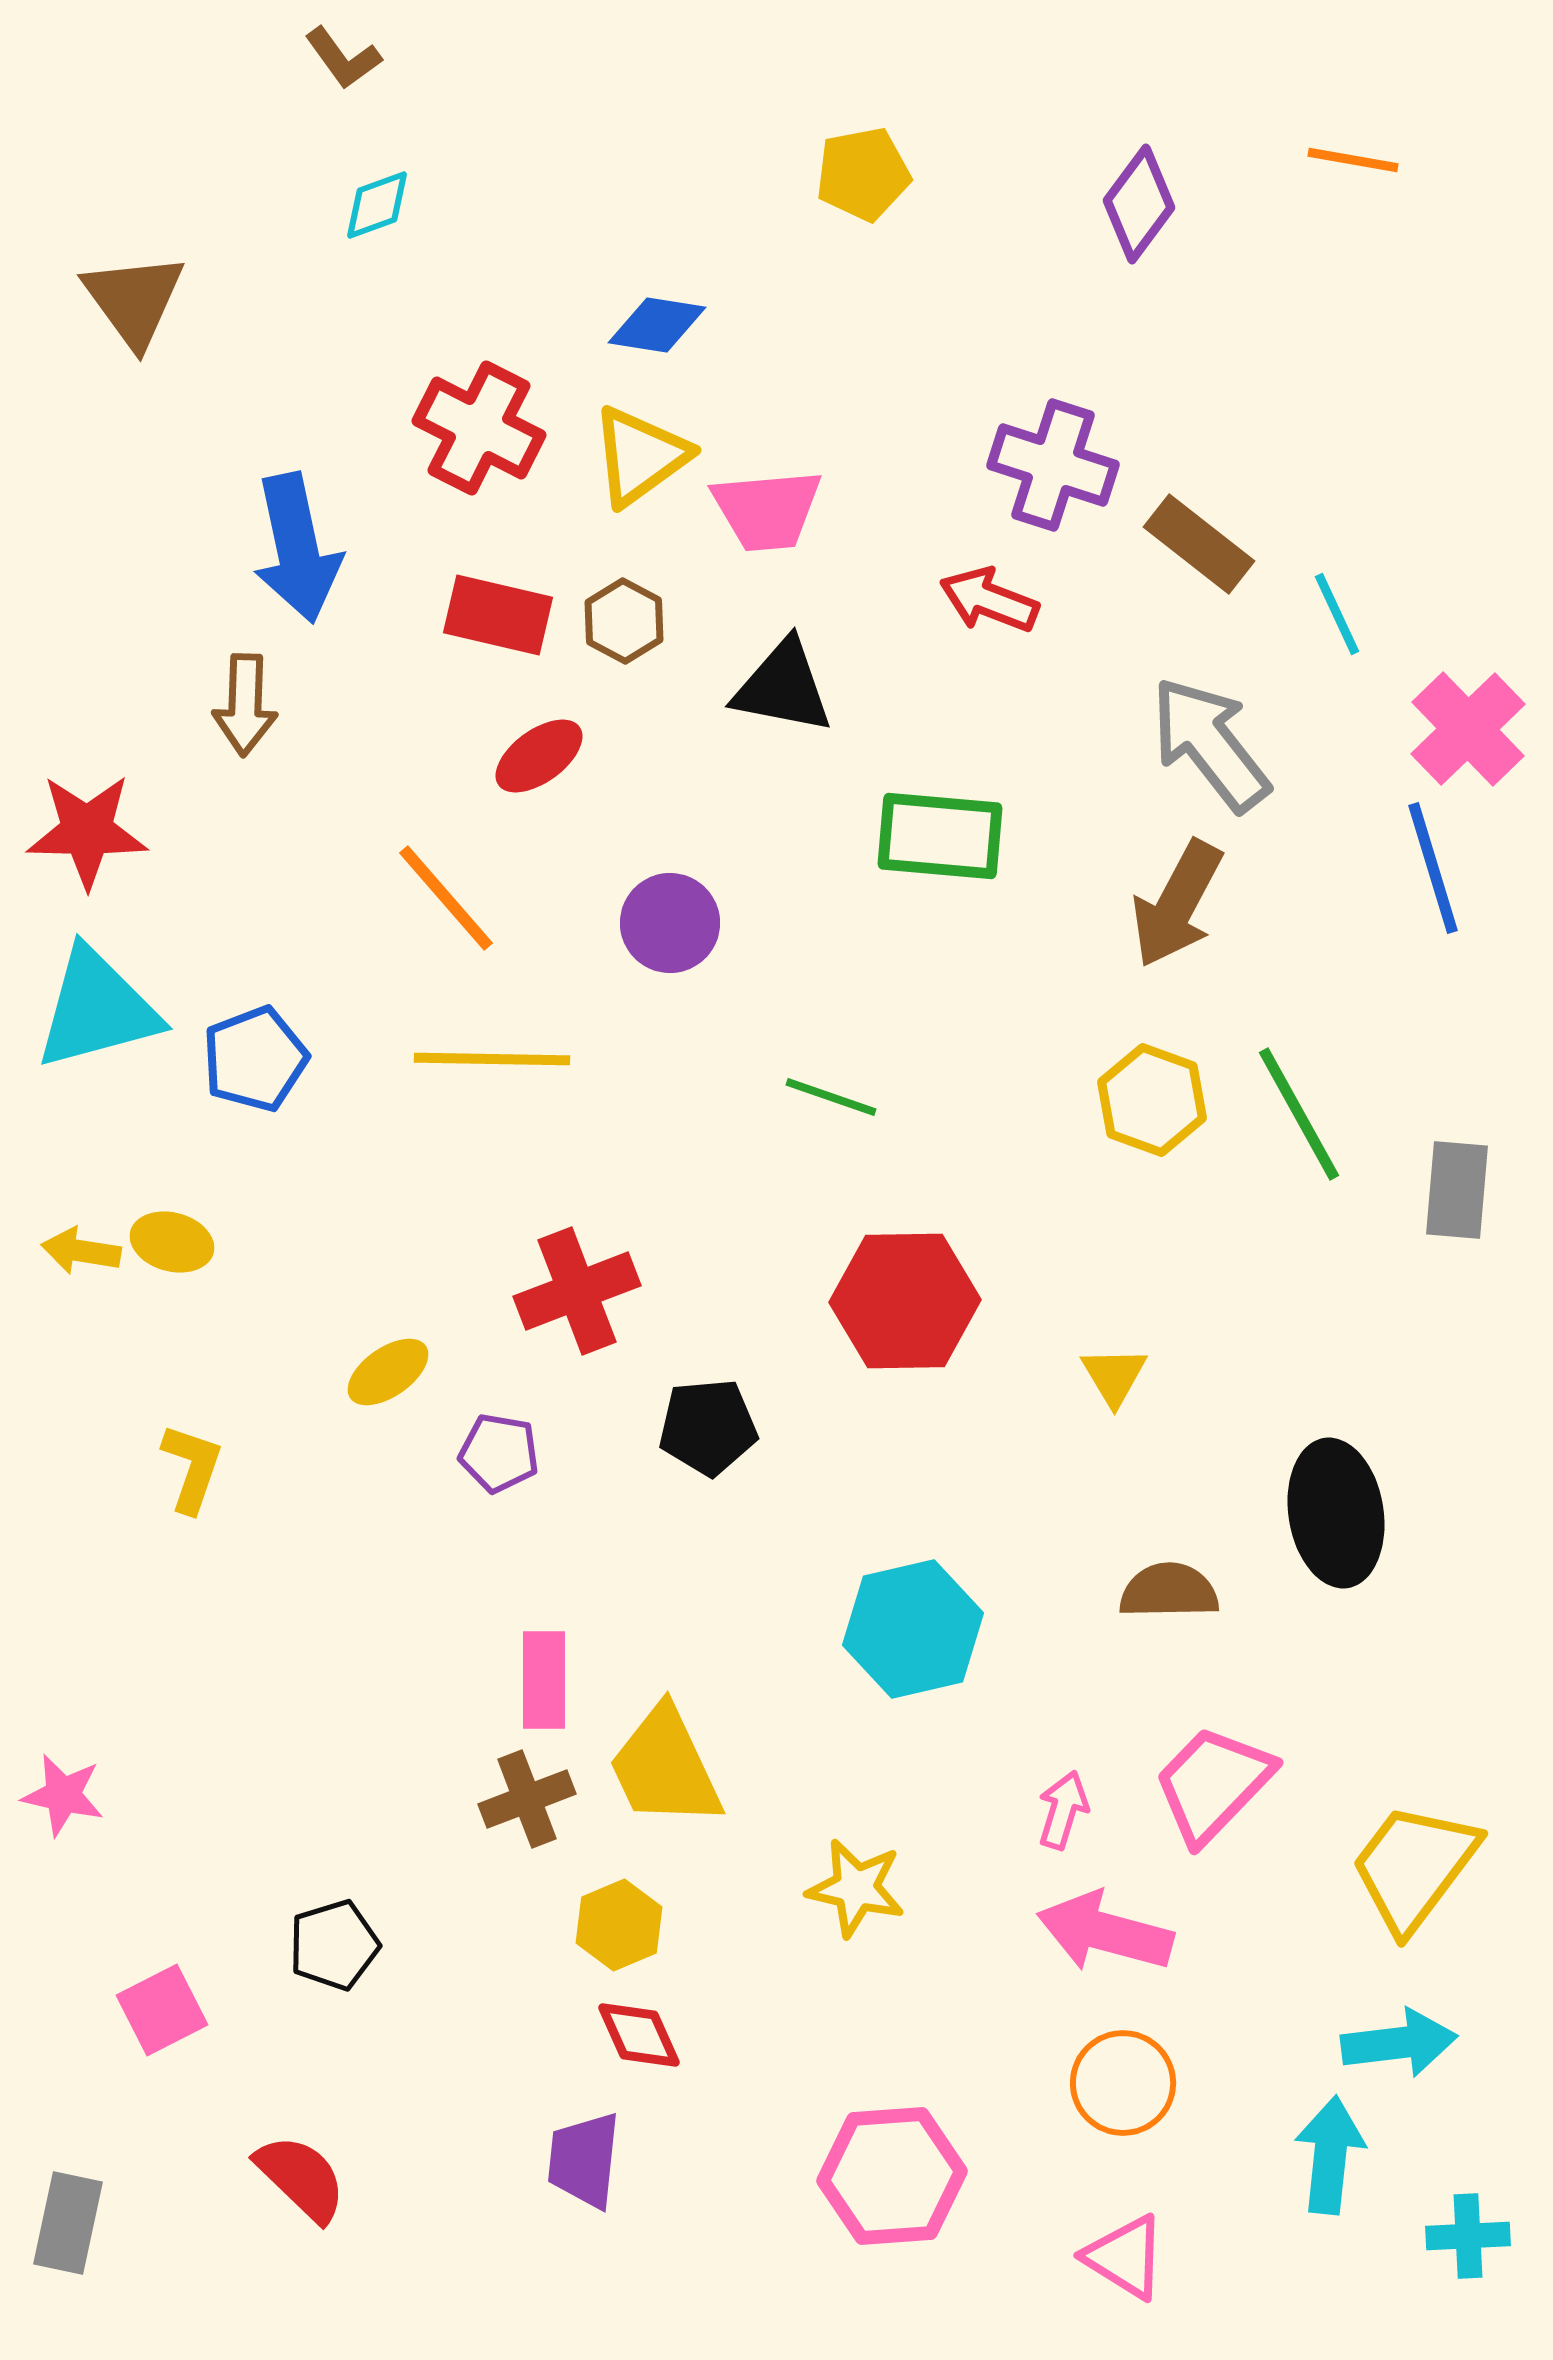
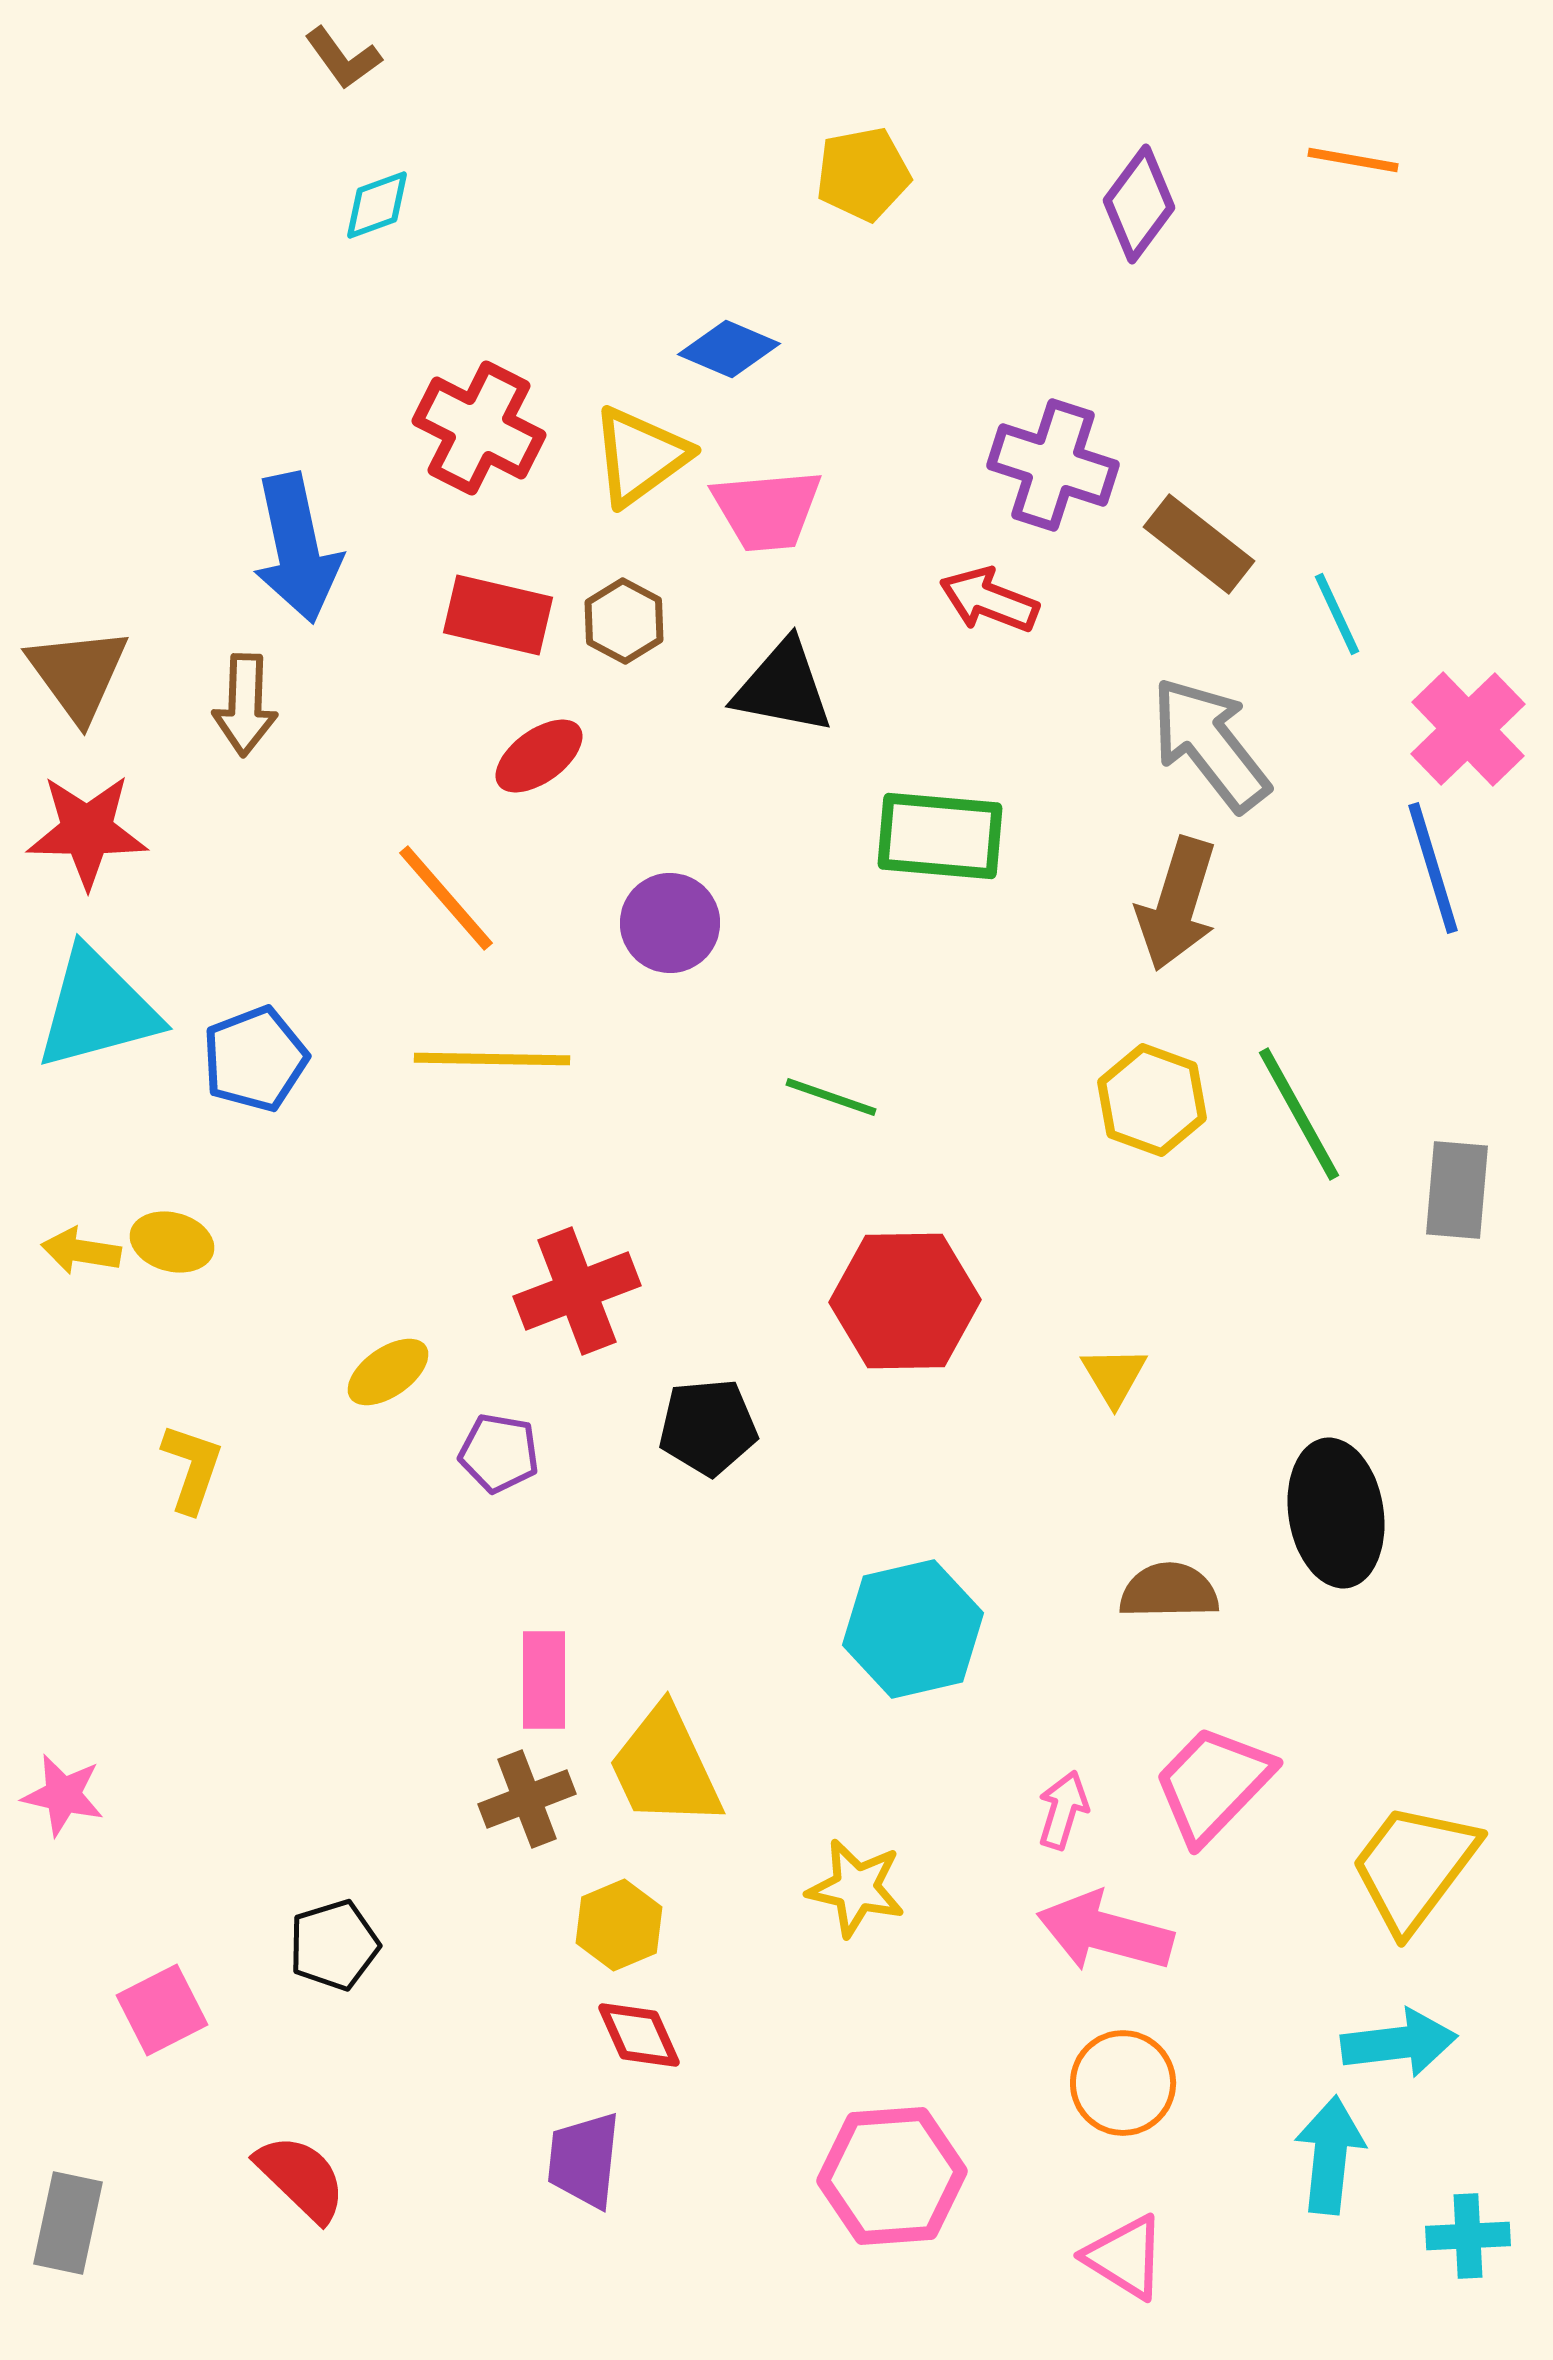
brown triangle at (134, 300): moved 56 px left, 374 px down
blue diamond at (657, 325): moved 72 px right, 24 px down; rotated 14 degrees clockwise
brown arrow at (1177, 904): rotated 11 degrees counterclockwise
